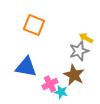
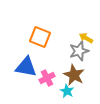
orange square: moved 6 px right, 12 px down
pink cross: moved 3 px left, 6 px up
cyan star: moved 6 px right, 1 px up; rotated 16 degrees clockwise
